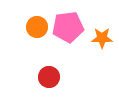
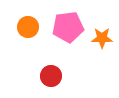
orange circle: moved 9 px left
red circle: moved 2 px right, 1 px up
